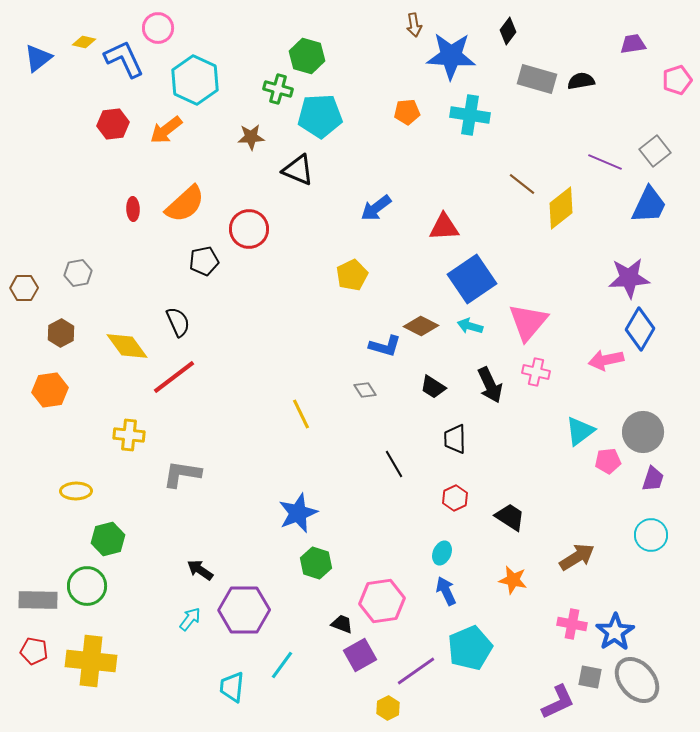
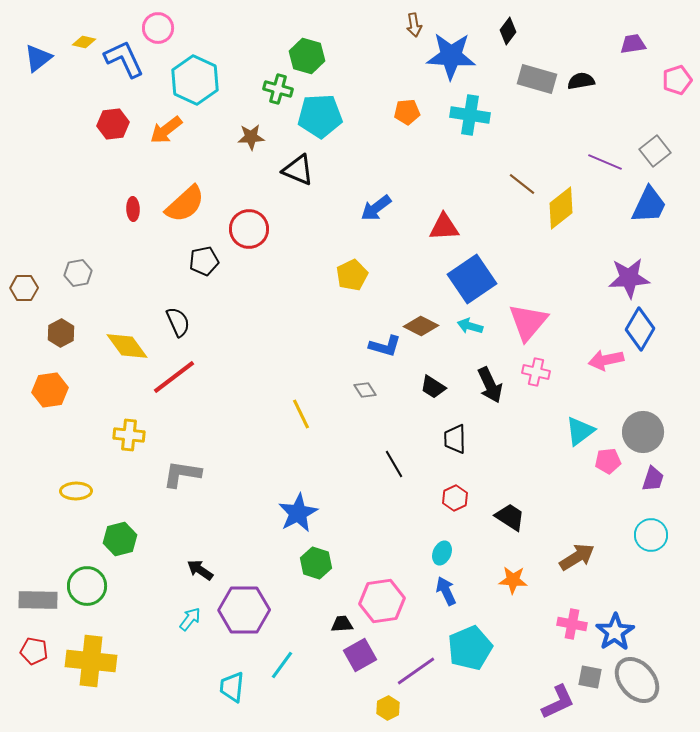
blue star at (298, 513): rotated 6 degrees counterclockwise
green hexagon at (108, 539): moved 12 px right
orange star at (513, 580): rotated 8 degrees counterclockwise
black trapezoid at (342, 624): rotated 25 degrees counterclockwise
